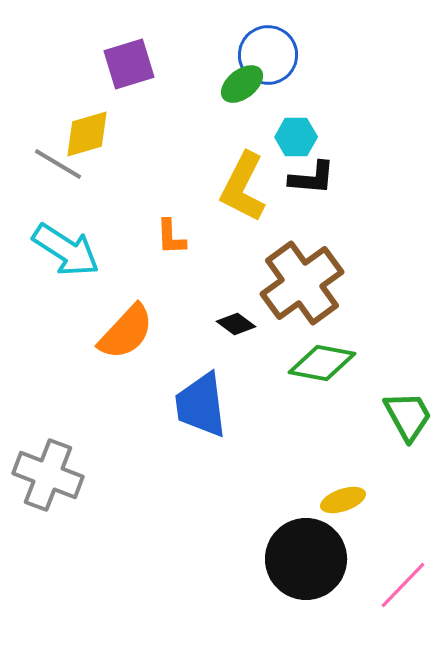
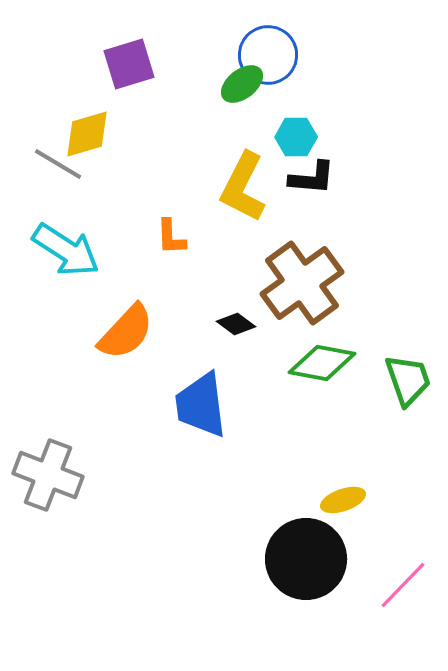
green trapezoid: moved 36 px up; rotated 10 degrees clockwise
